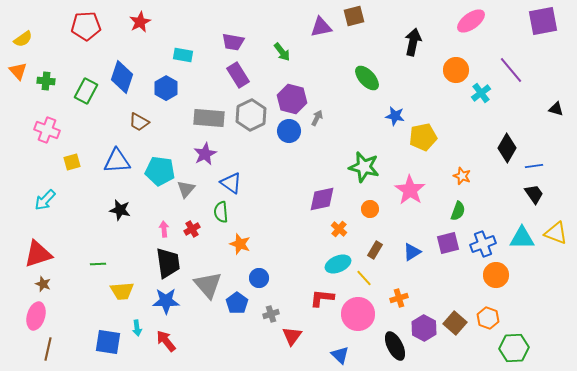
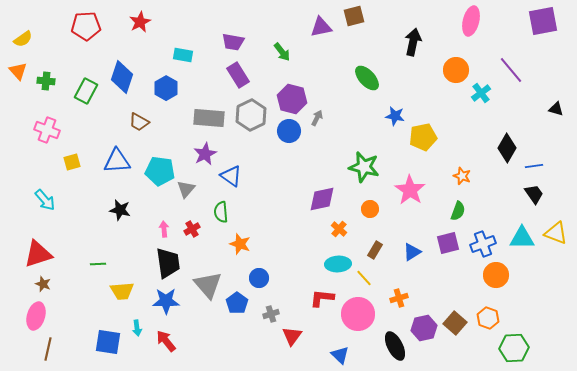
pink ellipse at (471, 21): rotated 40 degrees counterclockwise
blue triangle at (231, 183): moved 7 px up
cyan arrow at (45, 200): rotated 85 degrees counterclockwise
cyan ellipse at (338, 264): rotated 20 degrees clockwise
purple hexagon at (424, 328): rotated 20 degrees clockwise
